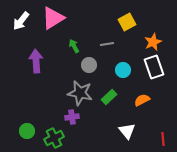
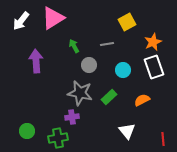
green cross: moved 4 px right; rotated 18 degrees clockwise
